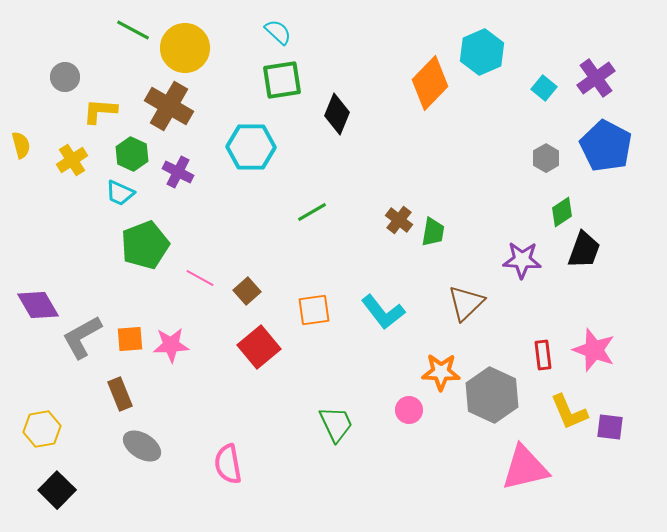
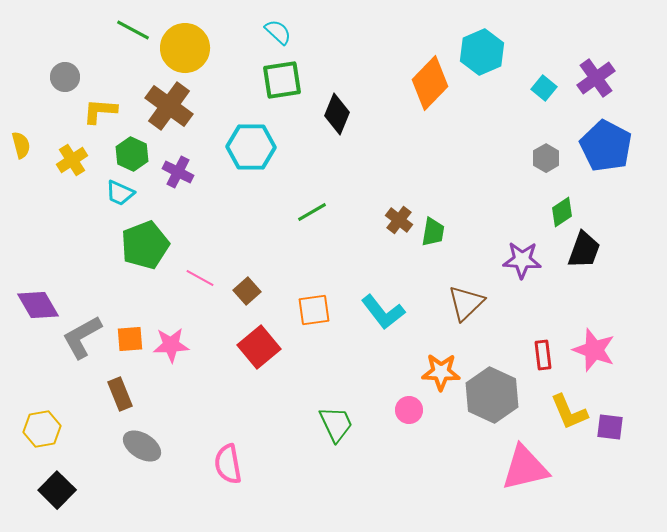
brown cross at (169, 106): rotated 6 degrees clockwise
